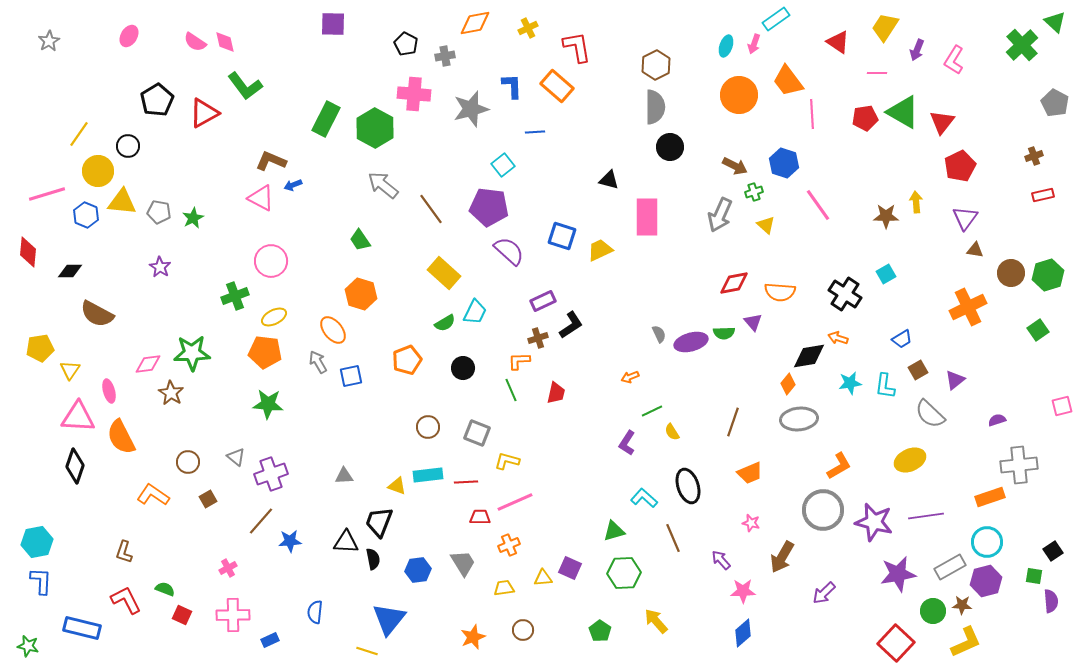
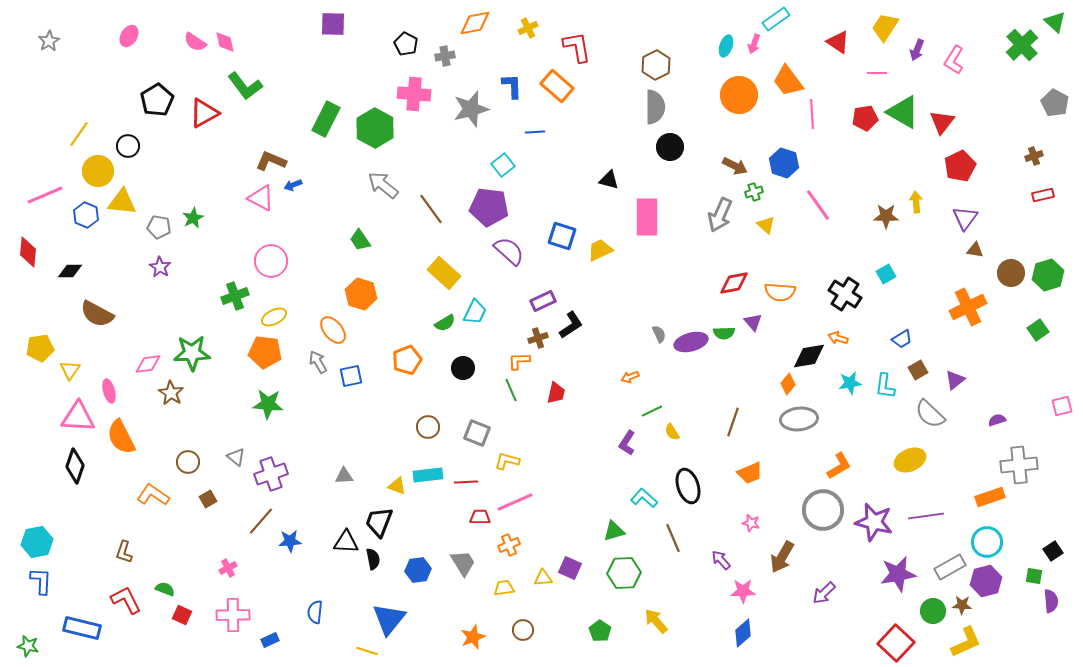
pink line at (47, 194): moved 2 px left, 1 px down; rotated 6 degrees counterclockwise
gray pentagon at (159, 212): moved 15 px down
